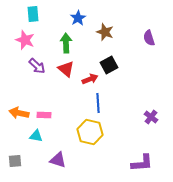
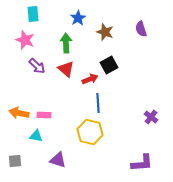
purple semicircle: moved 8 px left, 9 px up
